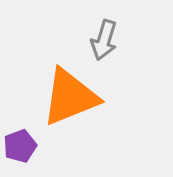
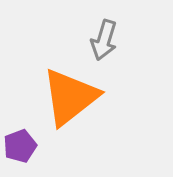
orange triangle: rotated 16 degrees counterclockwise
